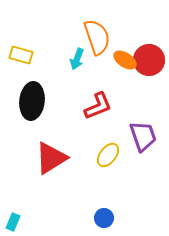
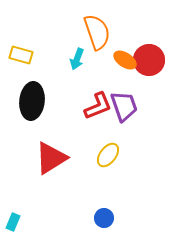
orange semicircle: moved 5 px up
purple trapezoid: moved 19 px left, 30 px up
